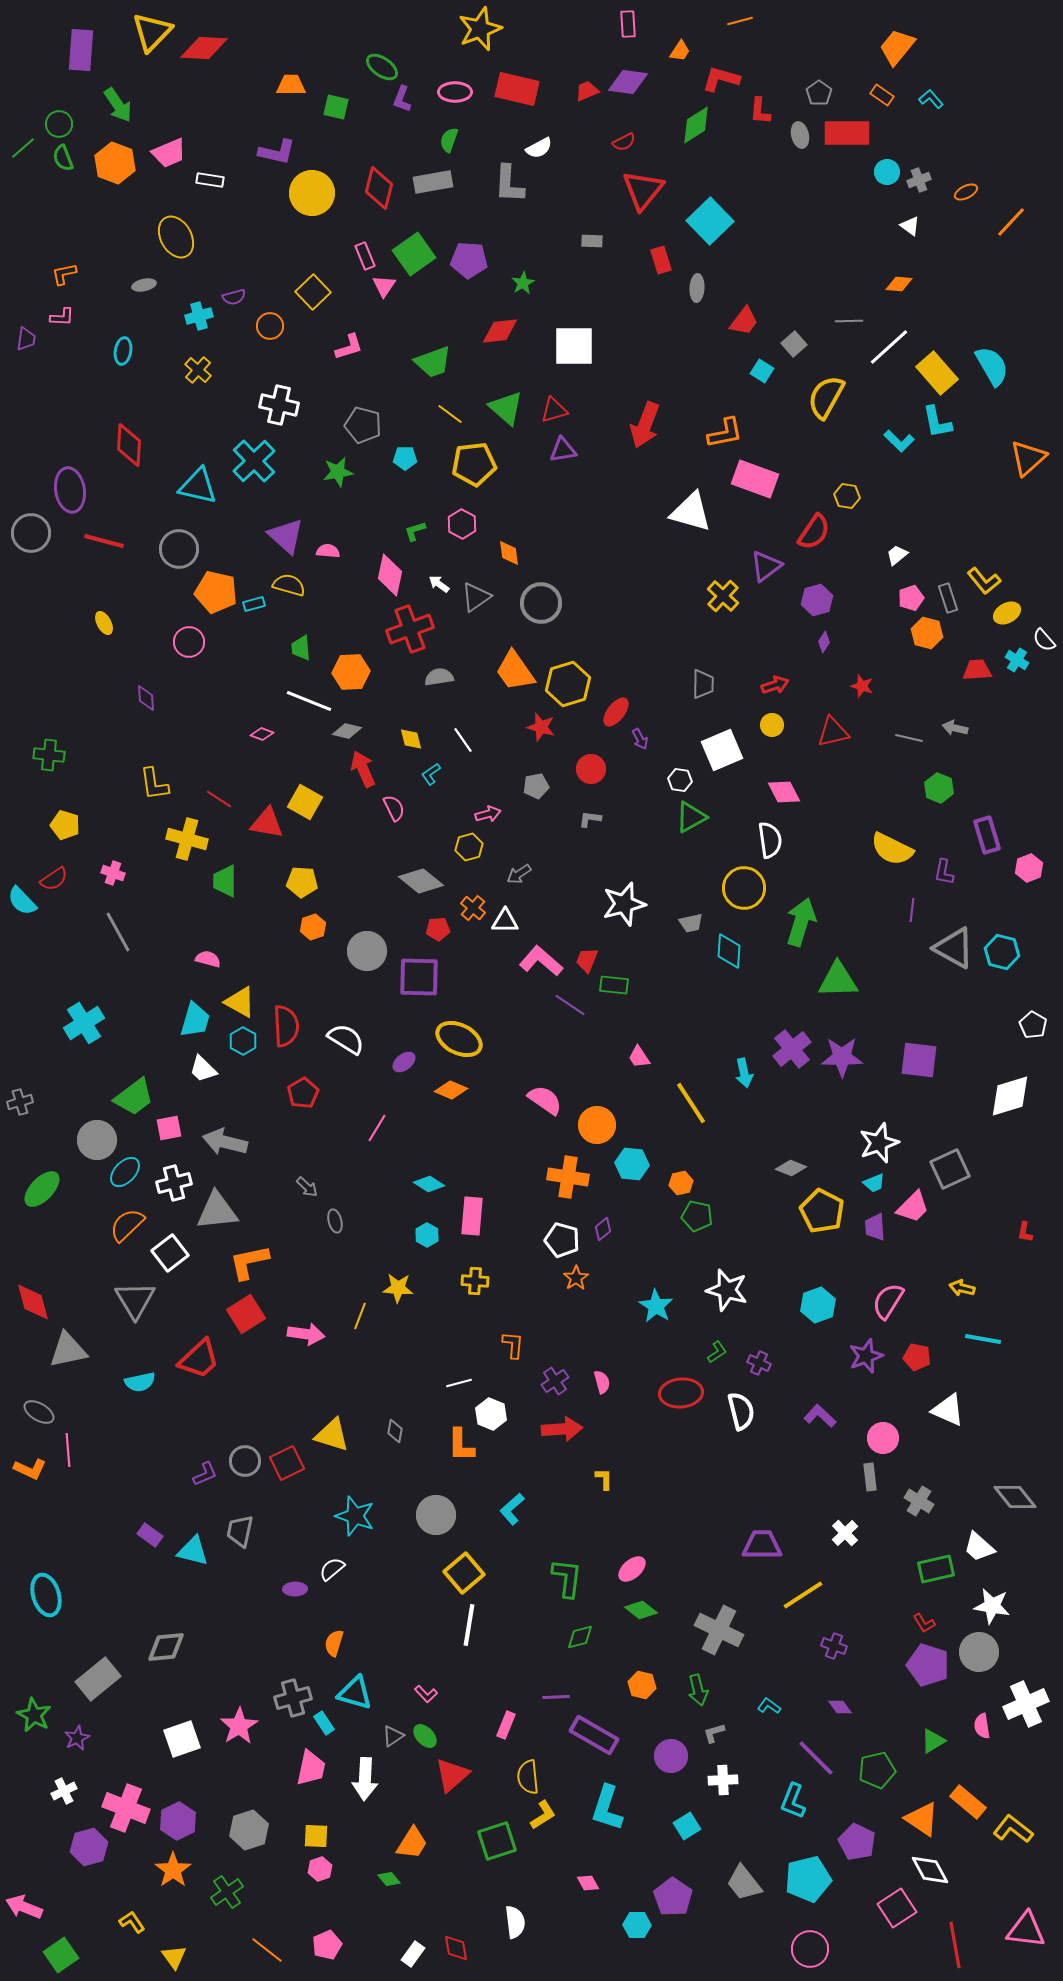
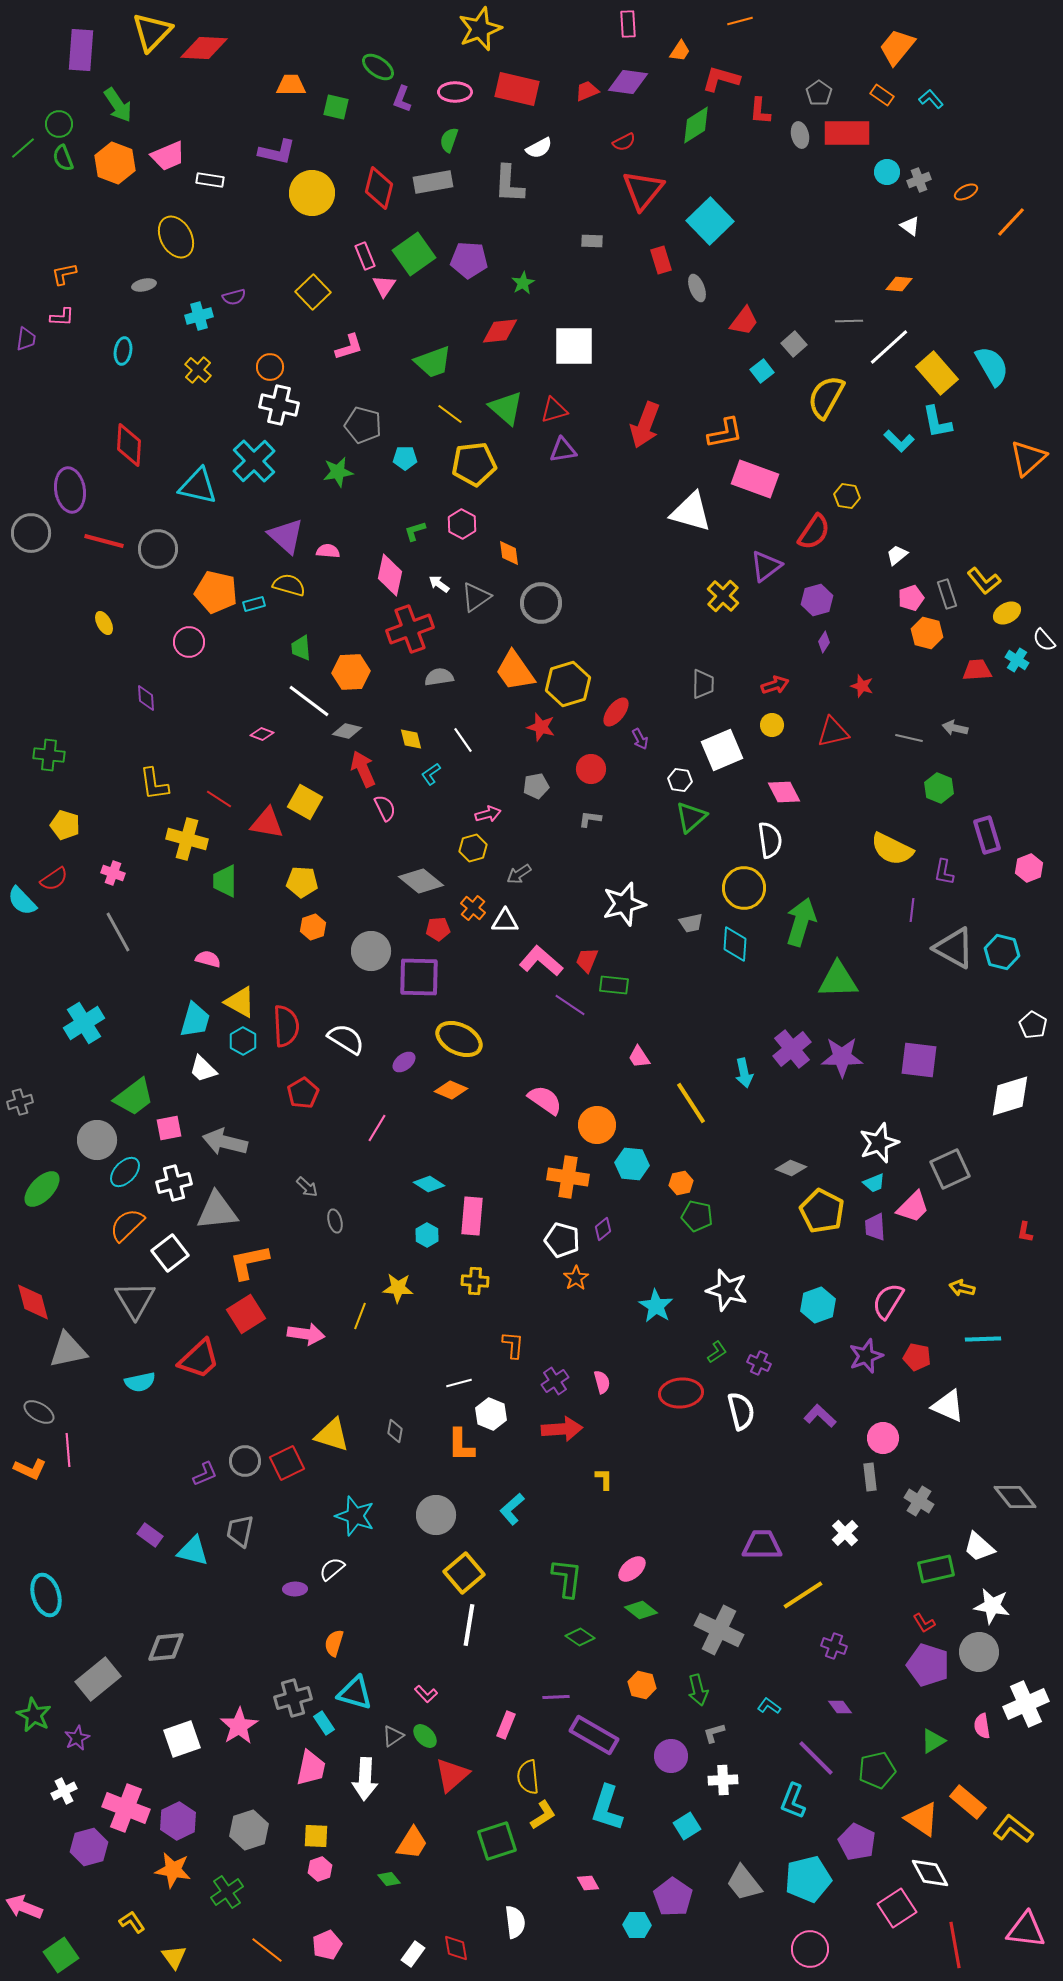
green ellipse at (382, 67): moved 4 px left
pink trapezoid at (169, 153): moved 1 px left, 3 px down
gray ellipse at (697, 288): rotated 24 degrees counterclockwise
orange circle at (270, 326): moved 41 px down
cyan square at (762, 371): rotated 20 degrees clockwise
gray circle at (179, 549): moved 21 px left
gray rectangle at (948, 598): moved 1 px left, 4 px up
white line at (309, 701): rotated 15 degrees clockwise
pink semicircle at (394, 808): moved 9 px left
green triangle at (691, 817): rotated 12 degrees counterclockwise
yellow hexagon at (469, 847): moved 4 px right, 1 px down
gray circle at (367, 951): moved 4 px right
cyan diamond at (729, 951): moved 6 px right, 7 px up
cyan line at (983, 1339): rotated 12 degrees counterclockwise
white triangle at (948, 1410): moved 4 px up
green diamond at (580, 1637): rotated 48 degrees clockwise
orange star at (173, 1870): rotated 27 degrees counterclockwise
white diamond at (930, 1870): moved 3 px down
